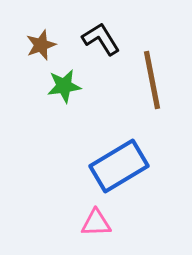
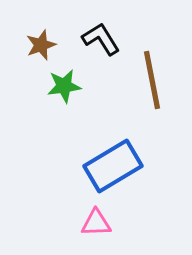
blue rectangle: moved 6 px left
